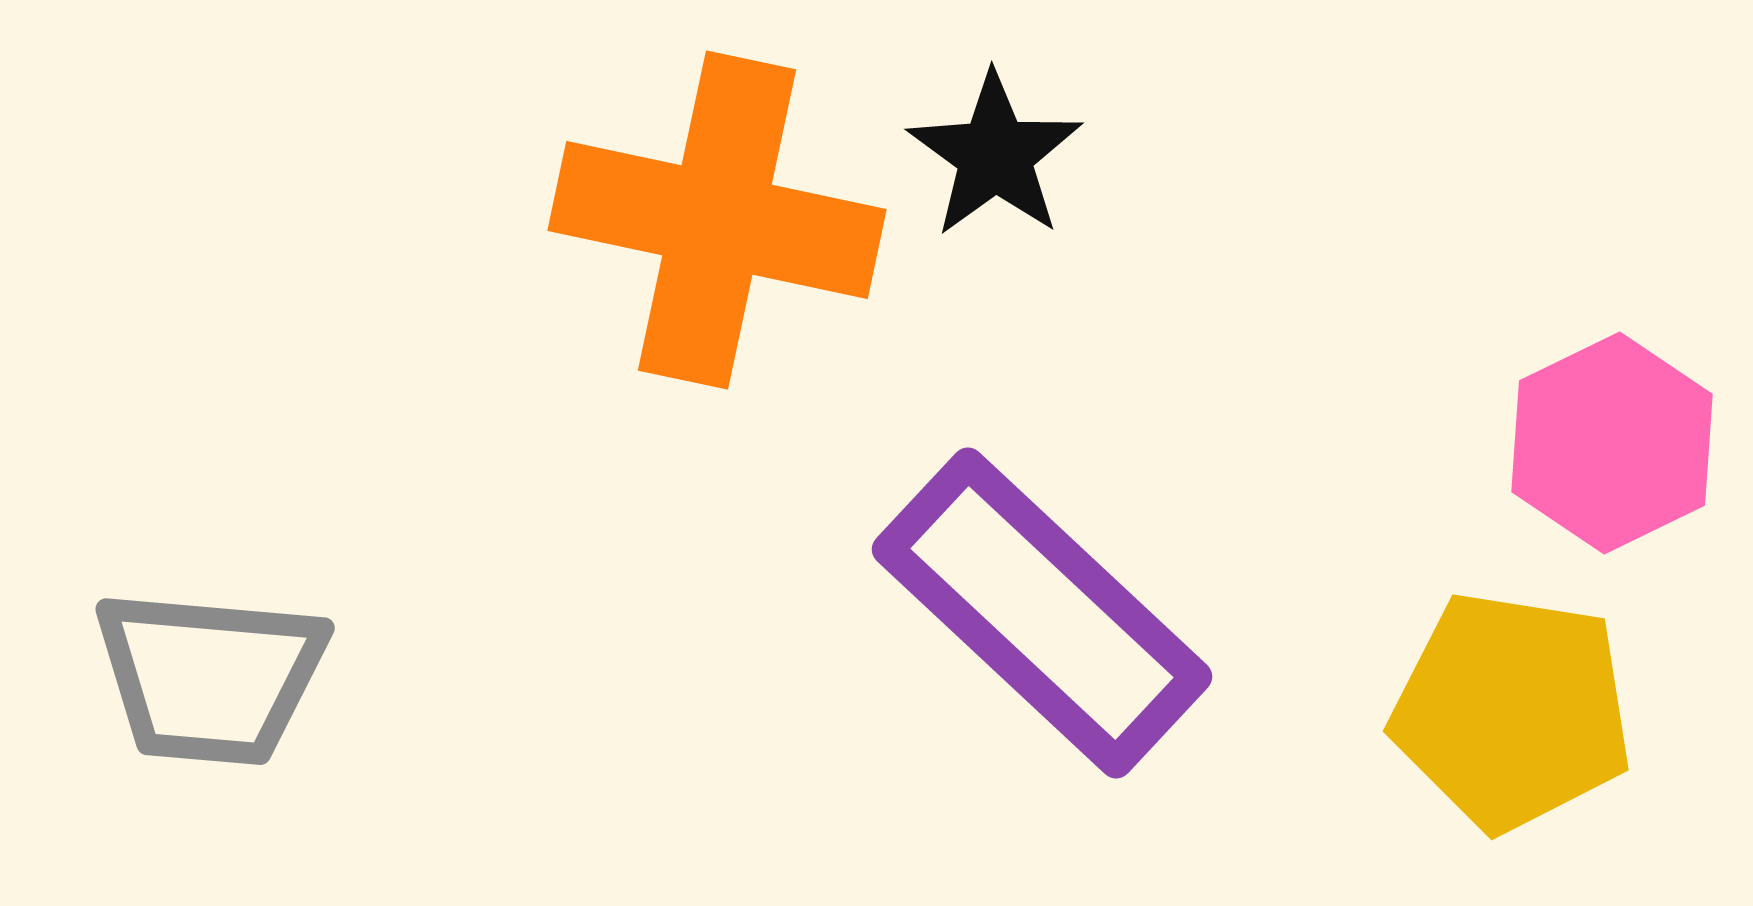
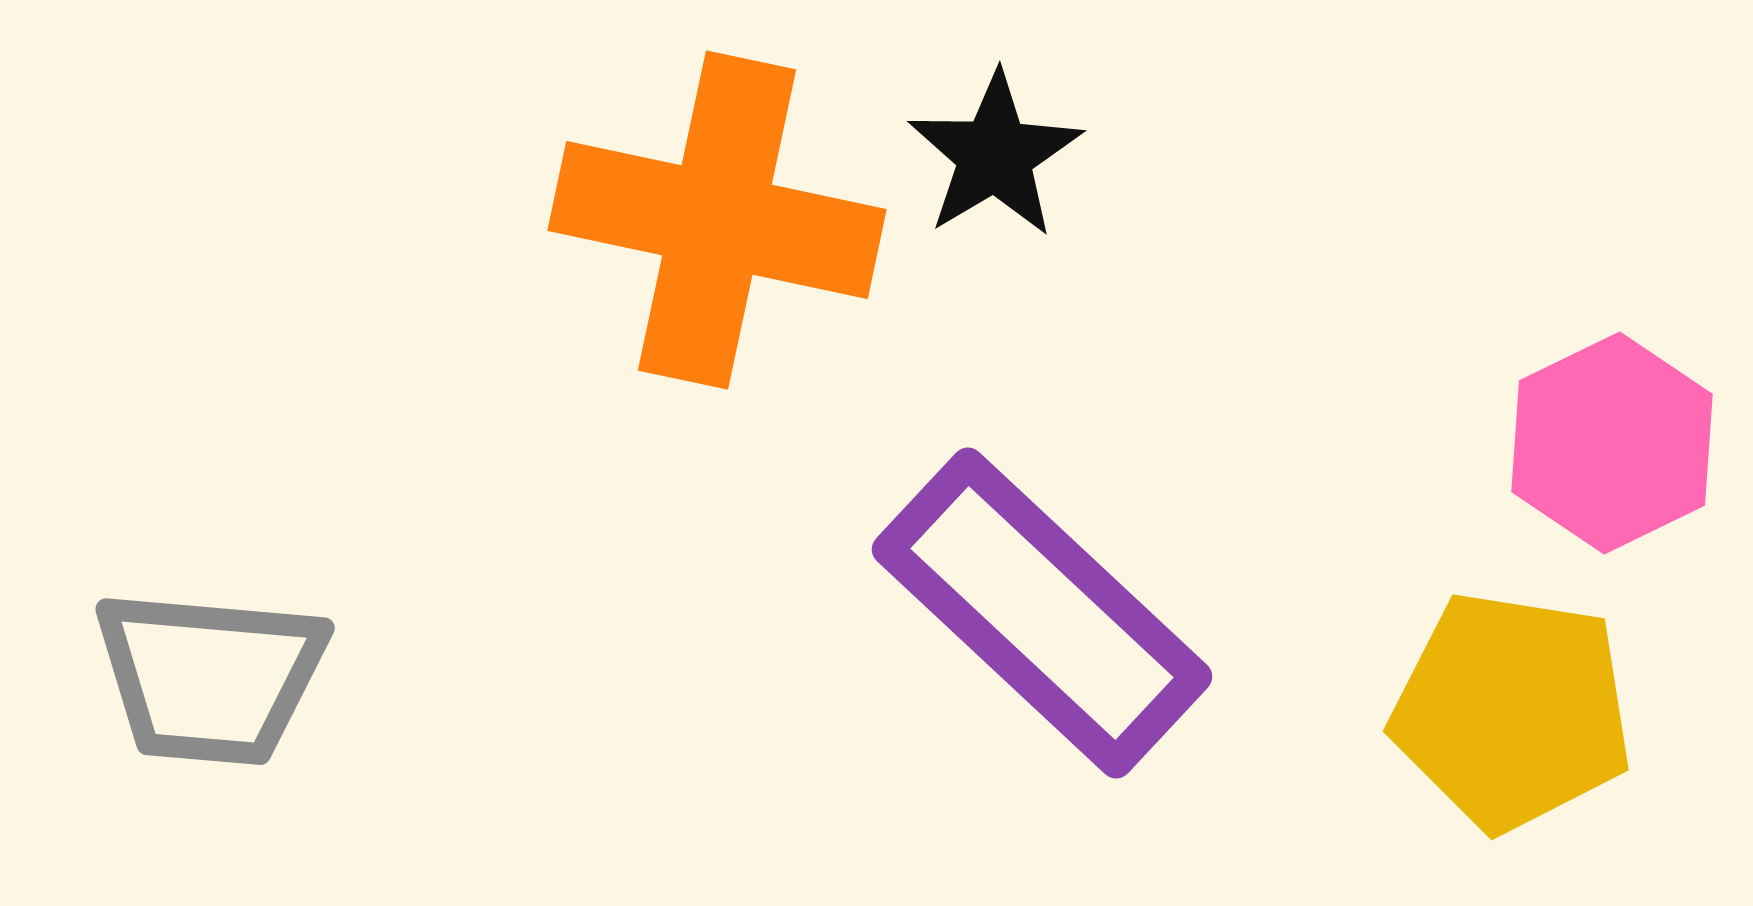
black star: rotated 5 degrees clockwise
